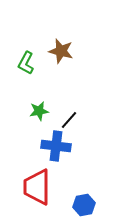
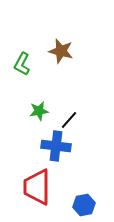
green L-shape: moved 4 px left, 1 px down
